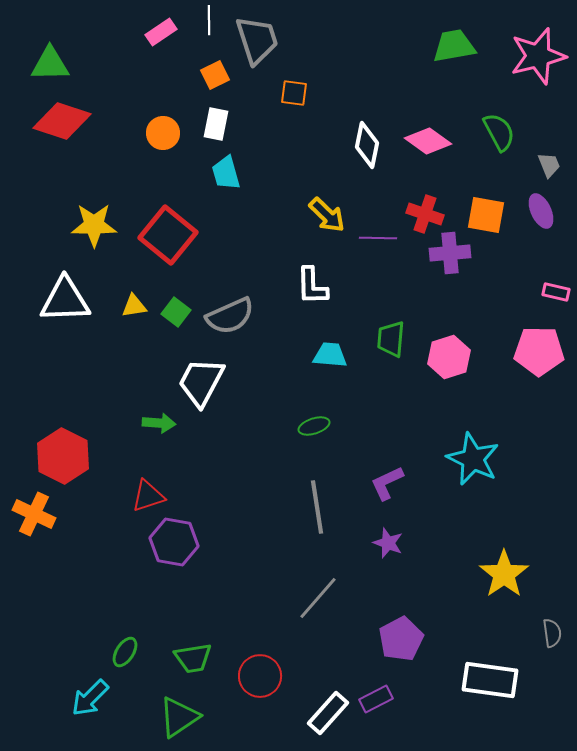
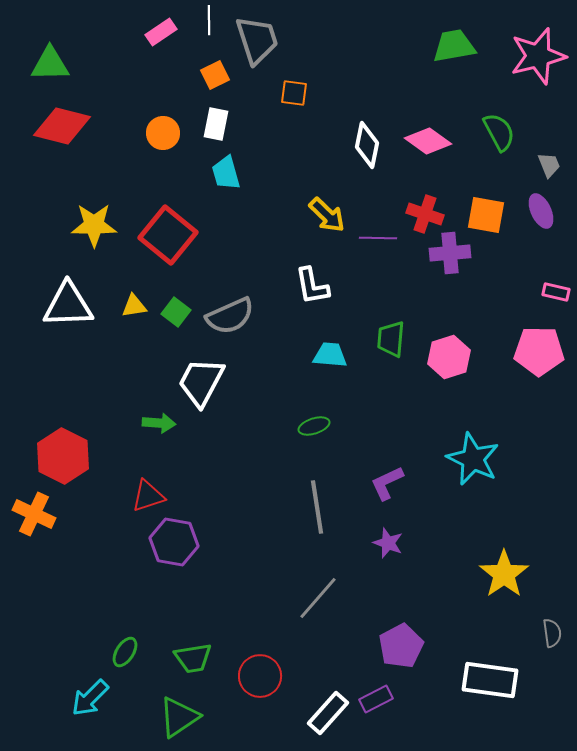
red diamond at (62, 121): moved 5 px down; rotated 4 degrees counterclockwise
white L-shape at (312, 286): rotated 9 degrees counterclockwise
white triangle at (65, 300): moved 3 px right, 5 px down
purple pentagon at (401, 639): moved 7 px down
